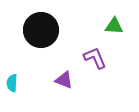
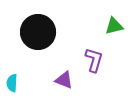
green triangle: rotated 18 degrees counterclockwise
black circle: moved 3 px left, 2 px down
purple L-shape: moved 1 px left, 2 px down; rotated 40 degrees clockwise
